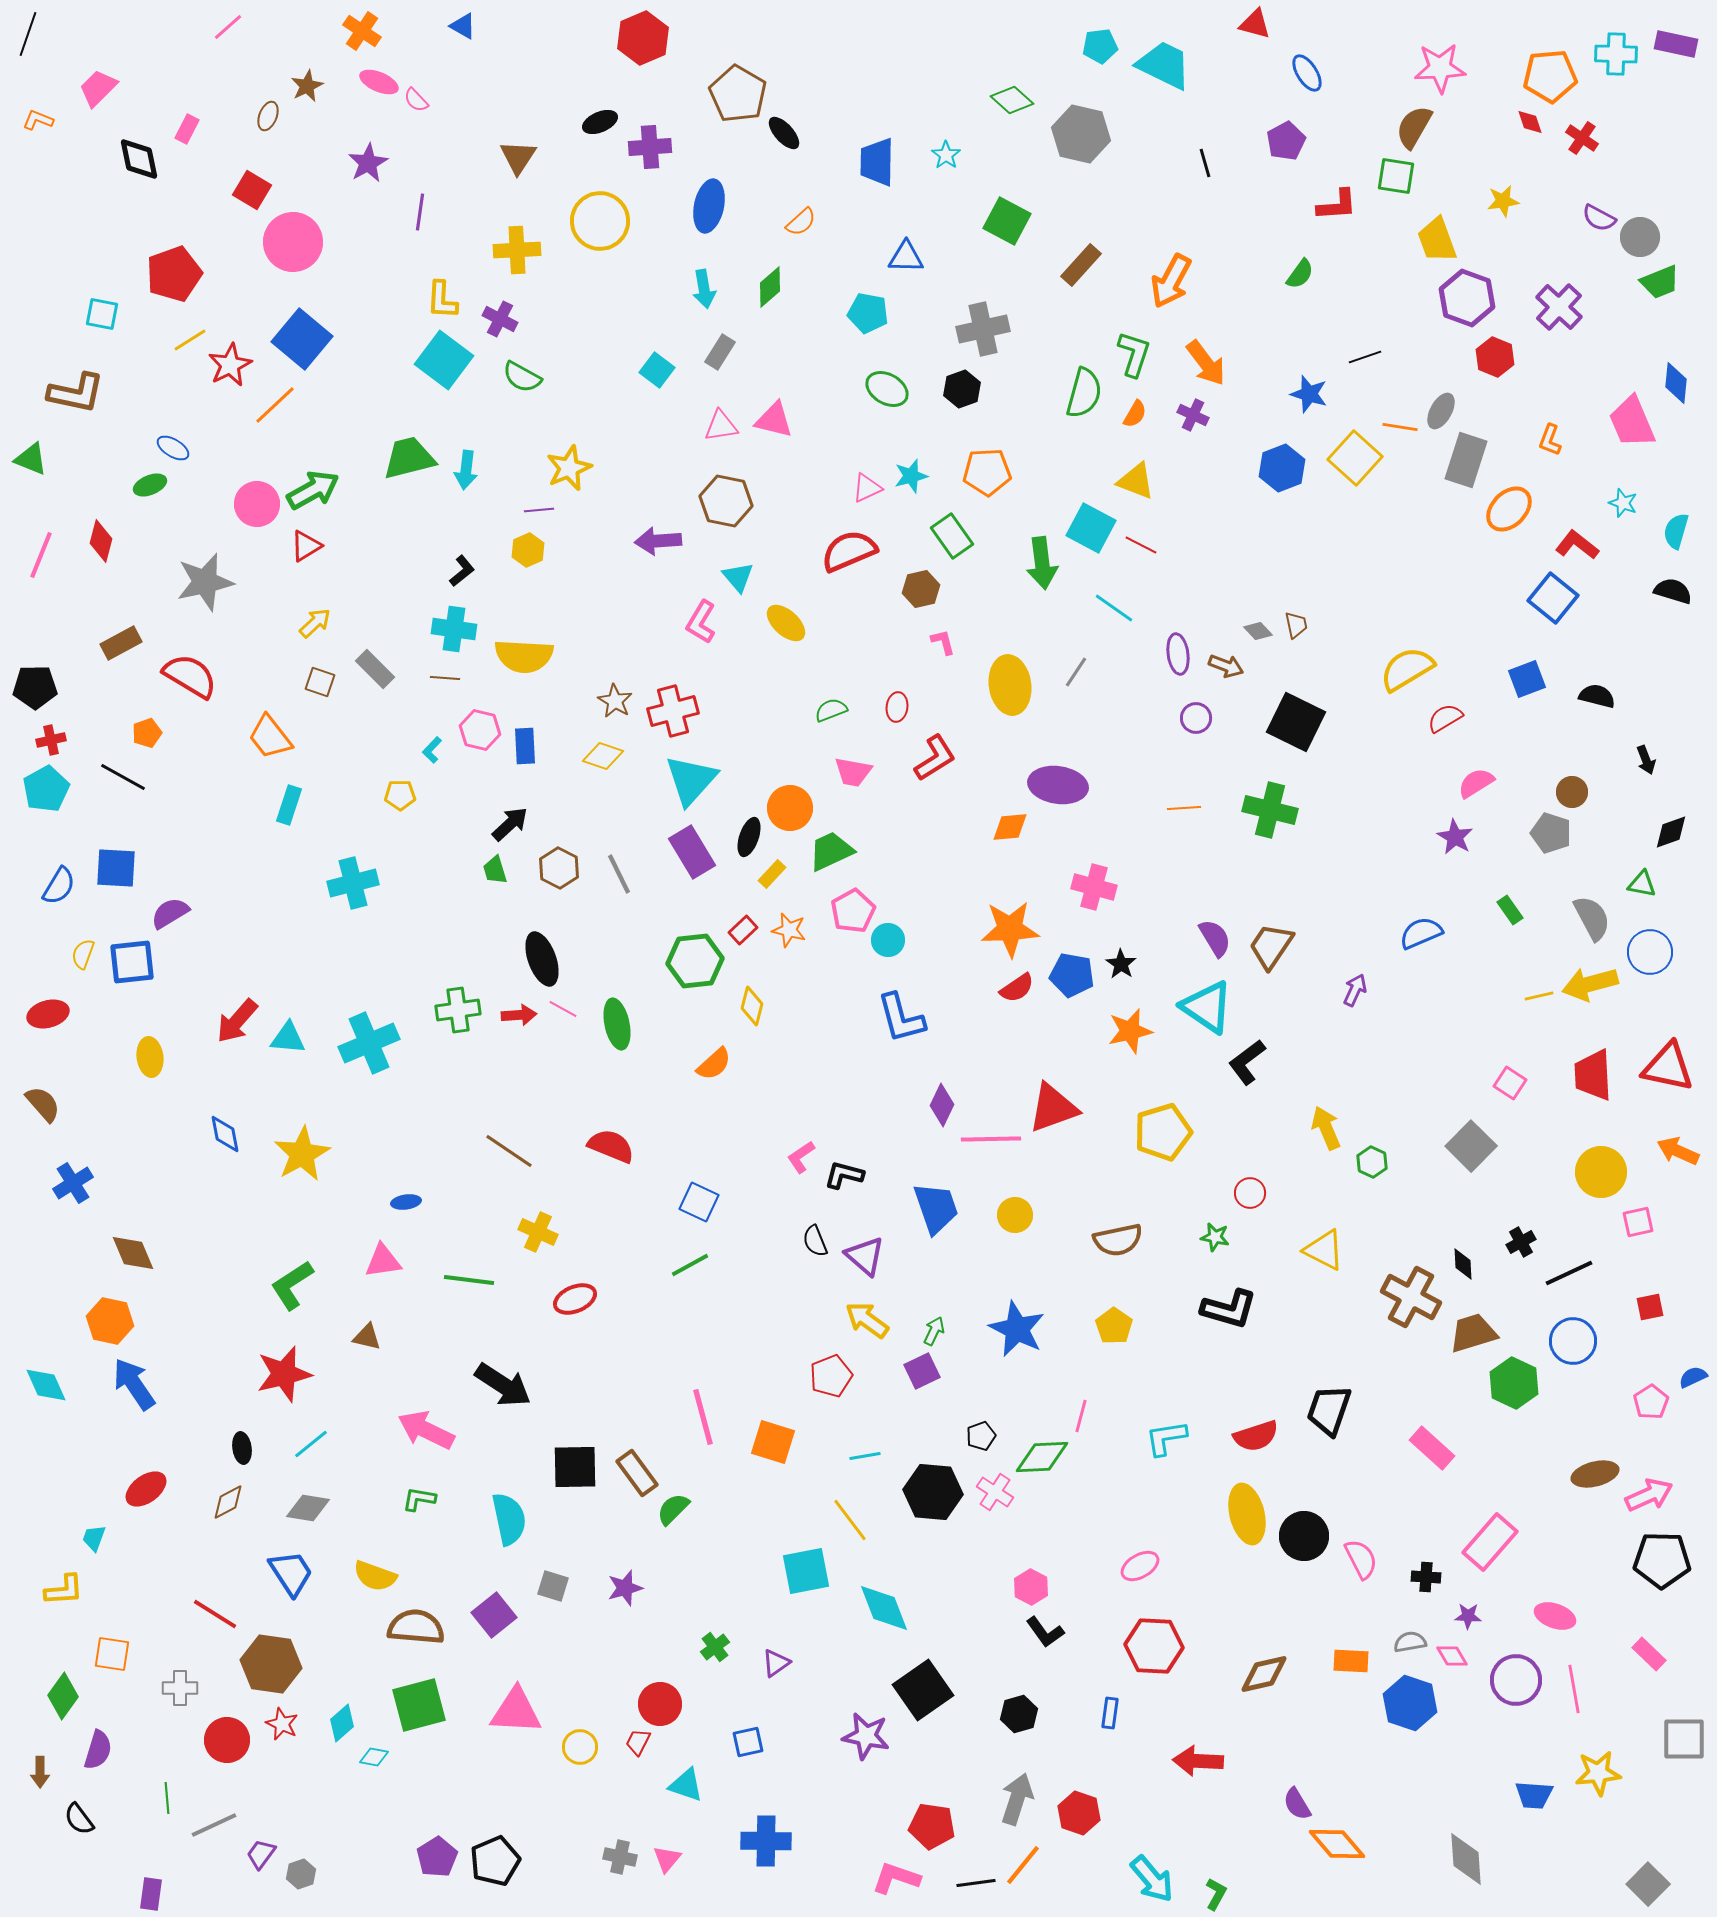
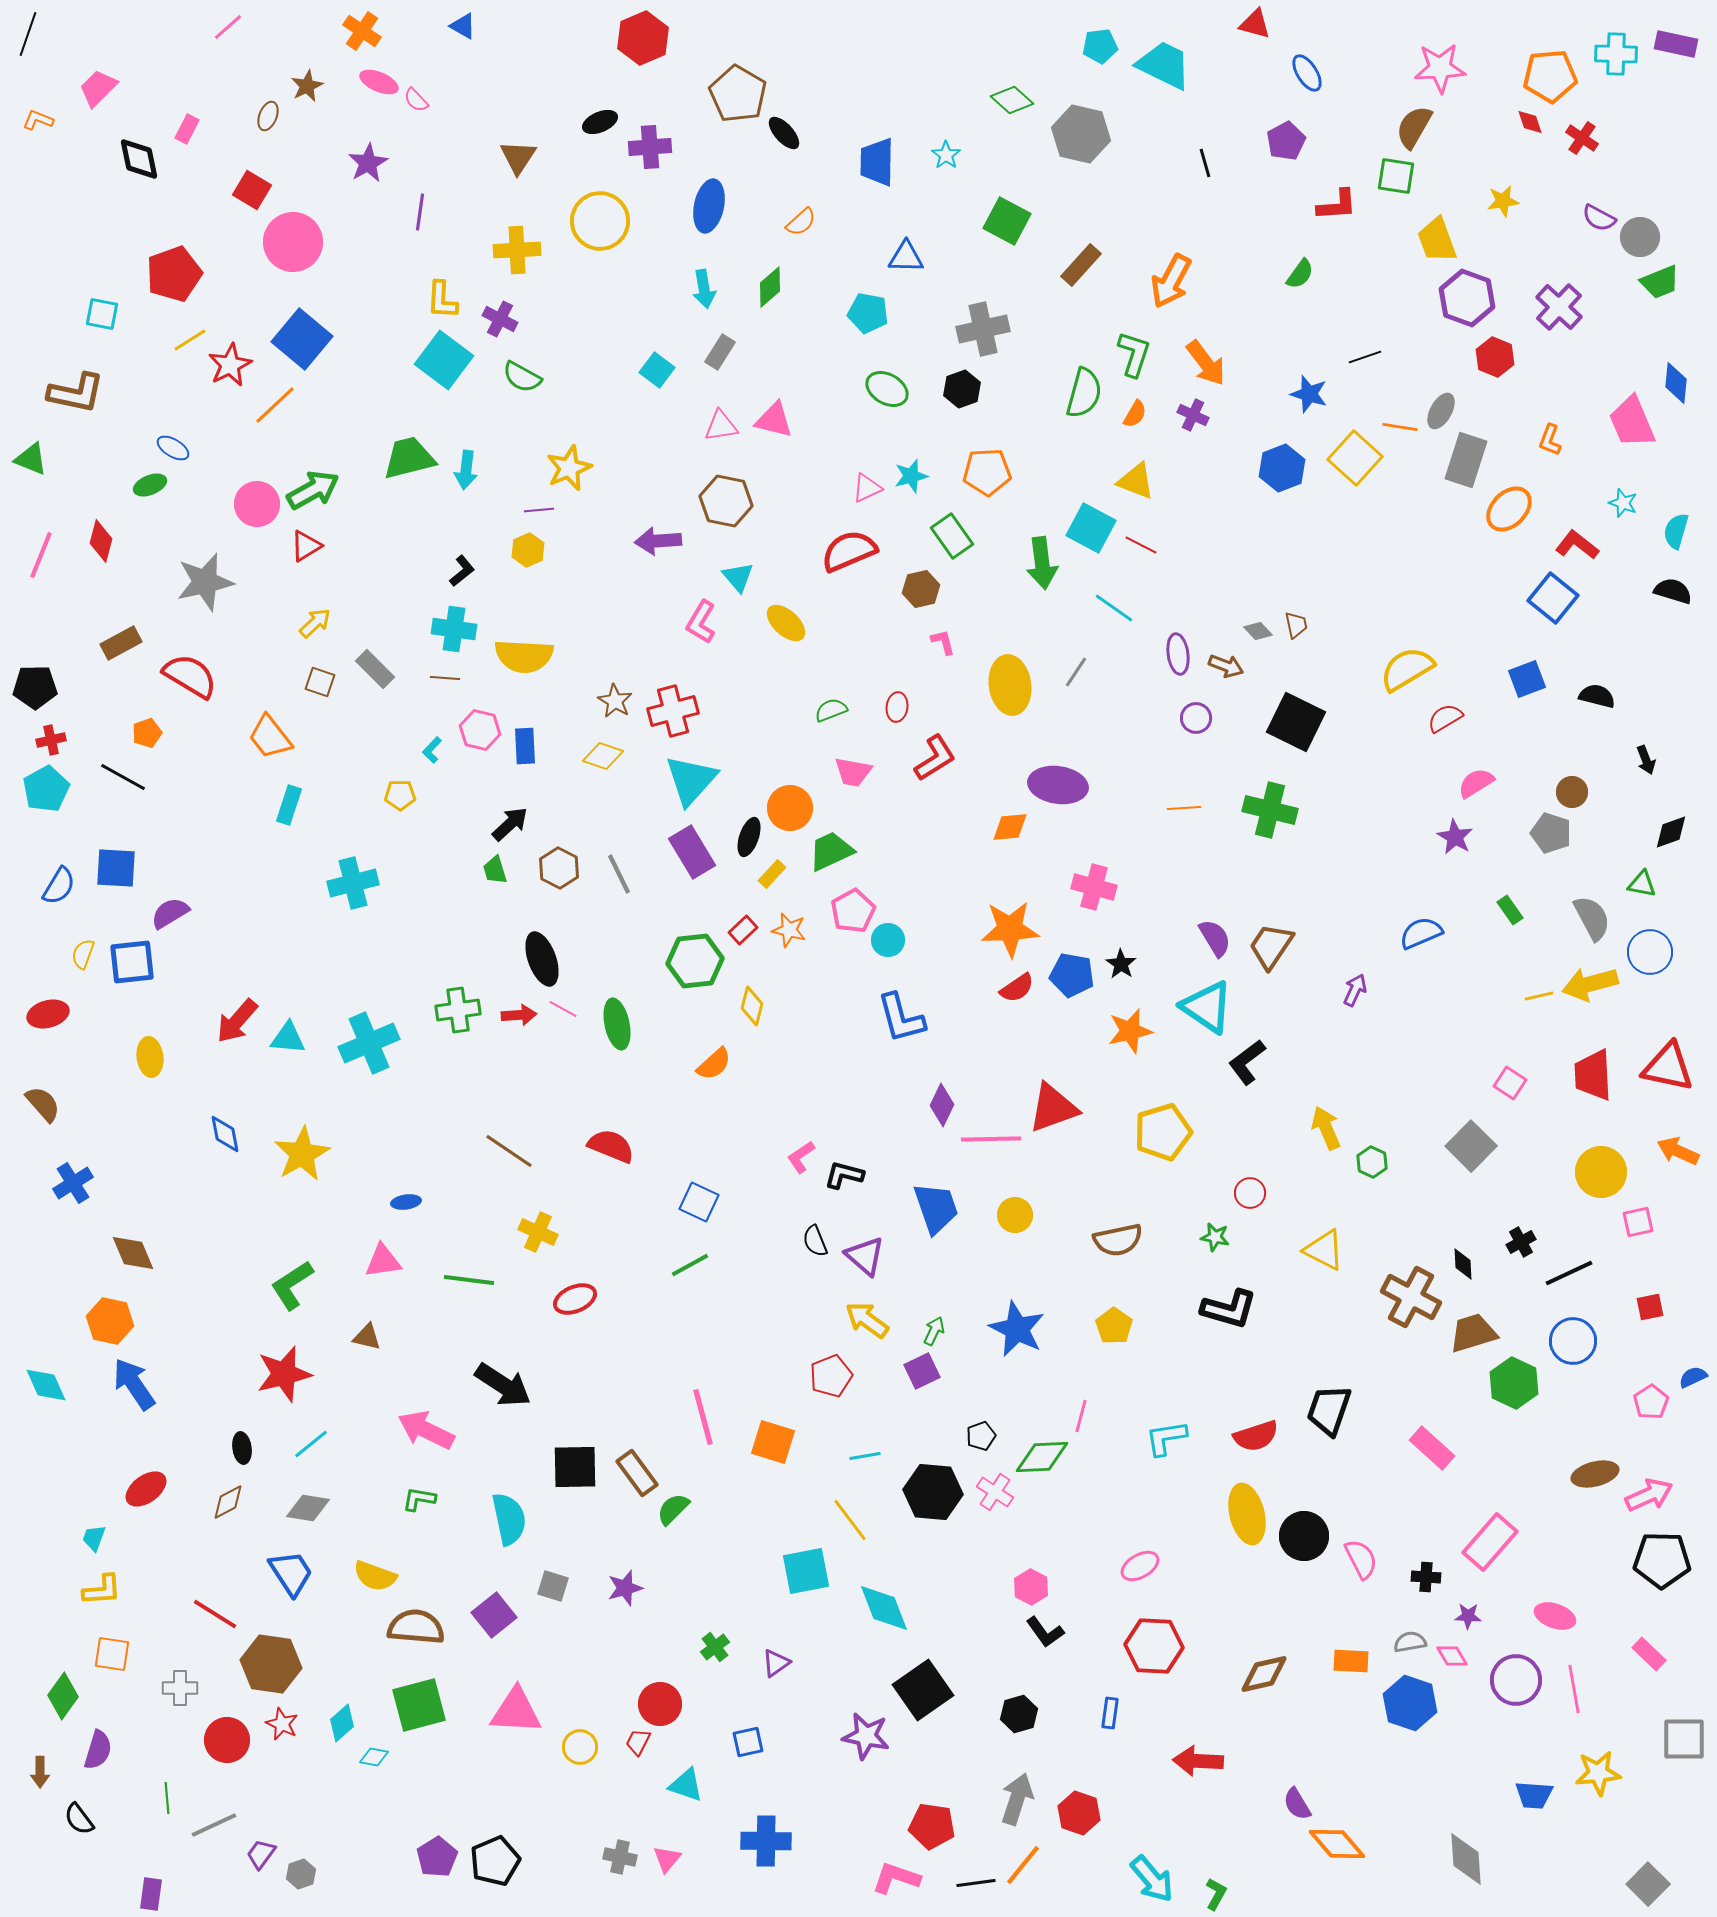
yellow L-shape at (64, 1590): moved 38 px right
